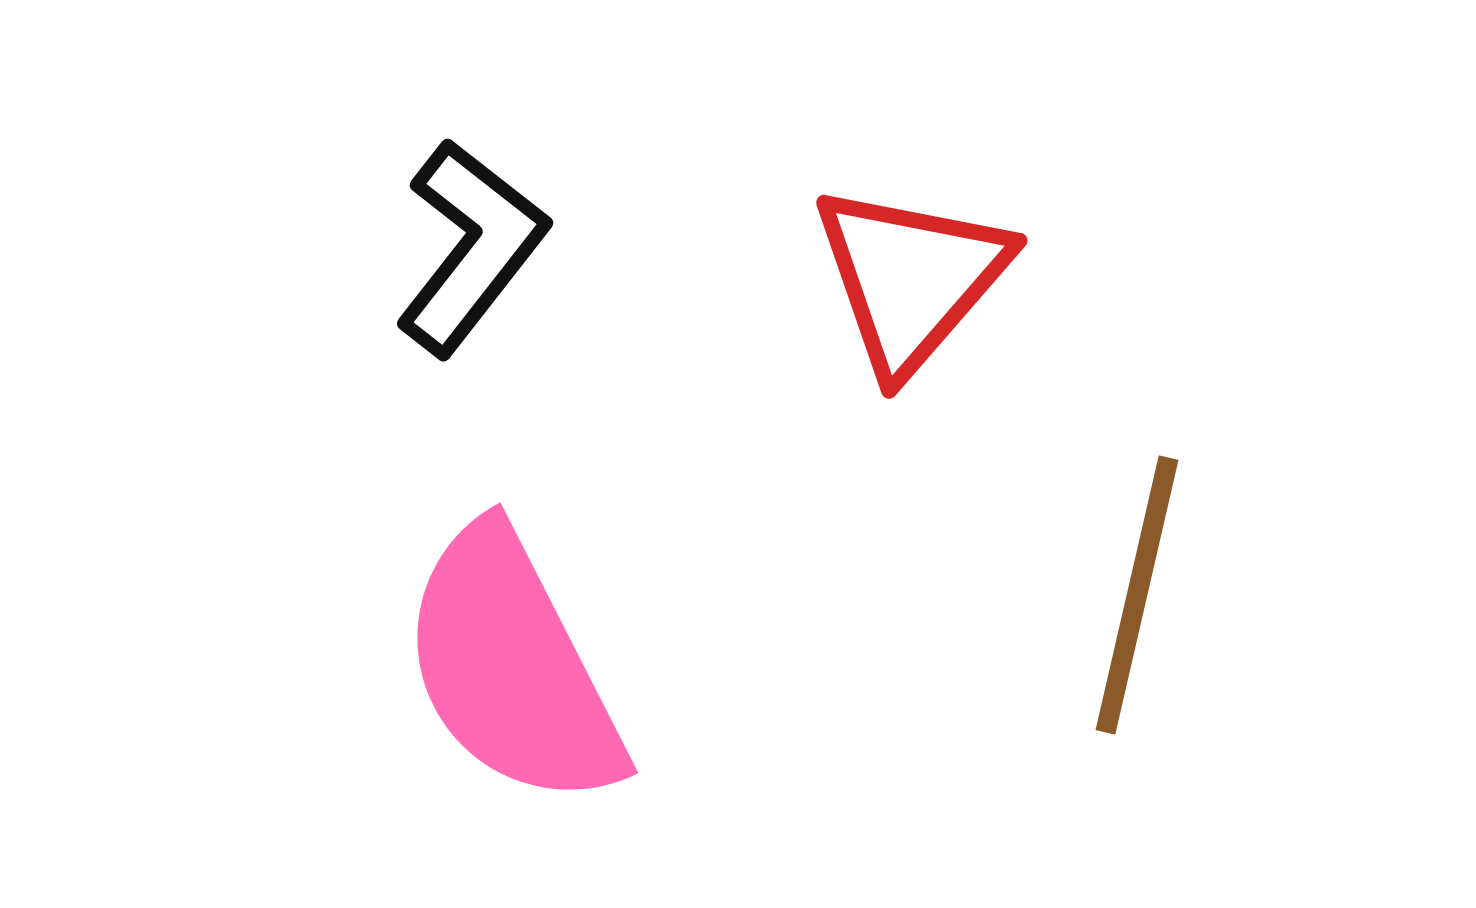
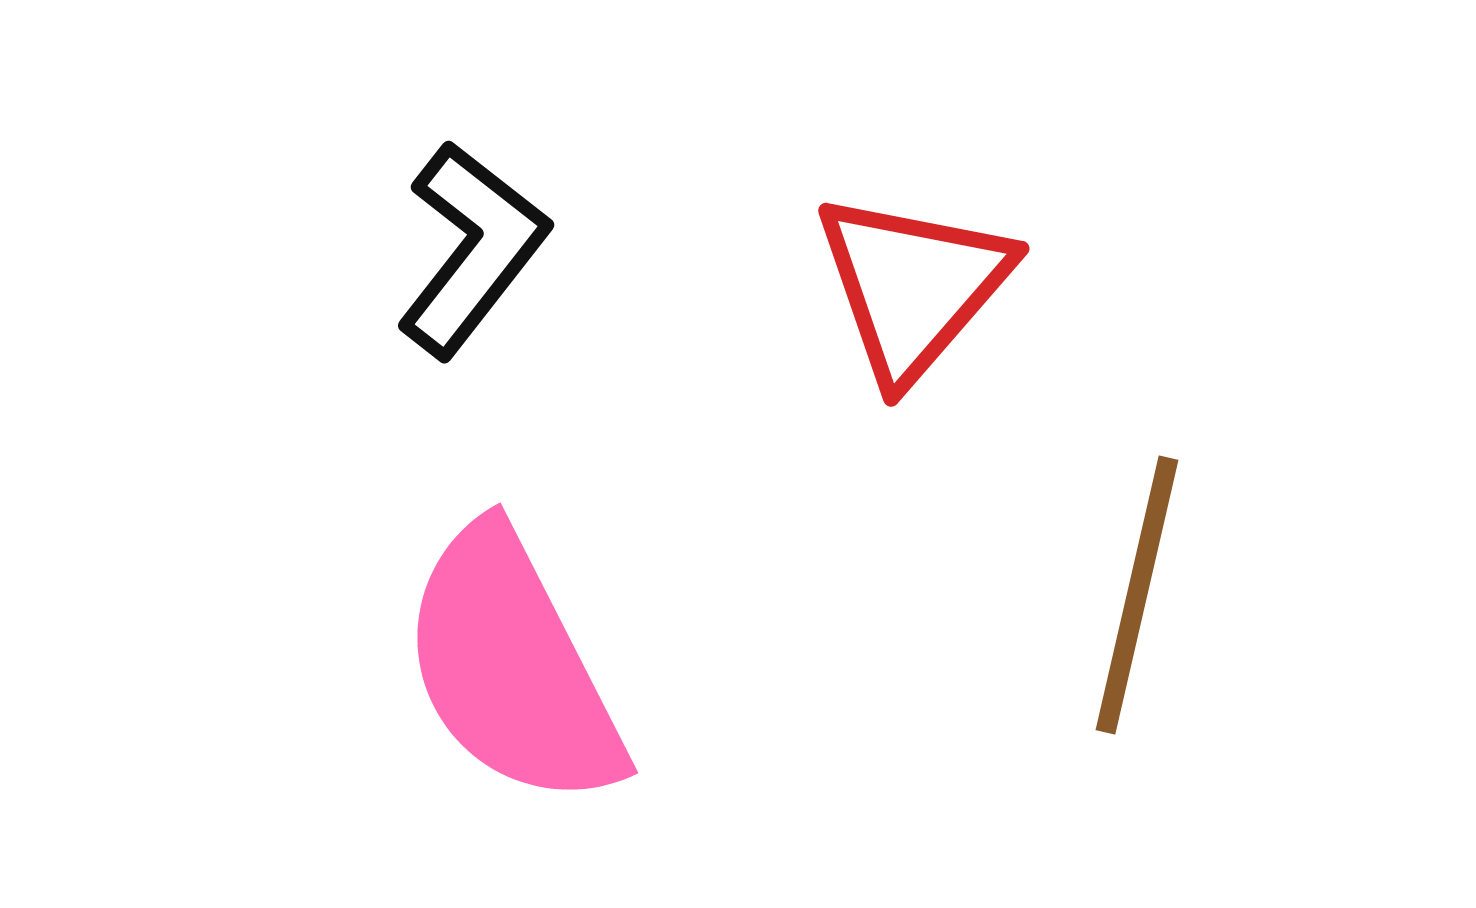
black L-shape: moved 1 px right, 2 px down
red triangle: moved 2 px right, 8 px down
